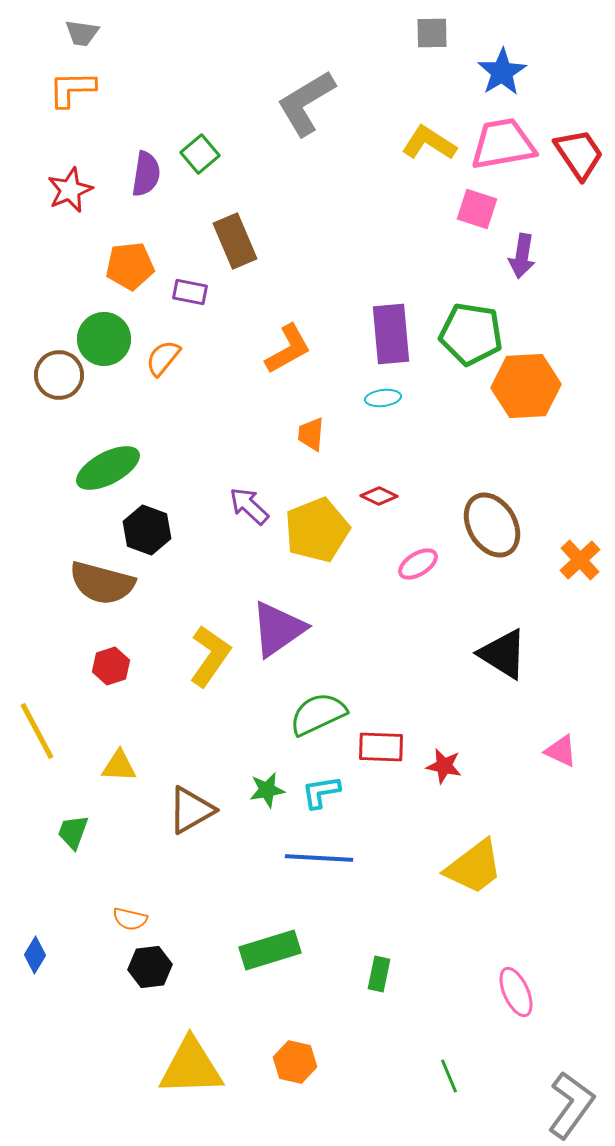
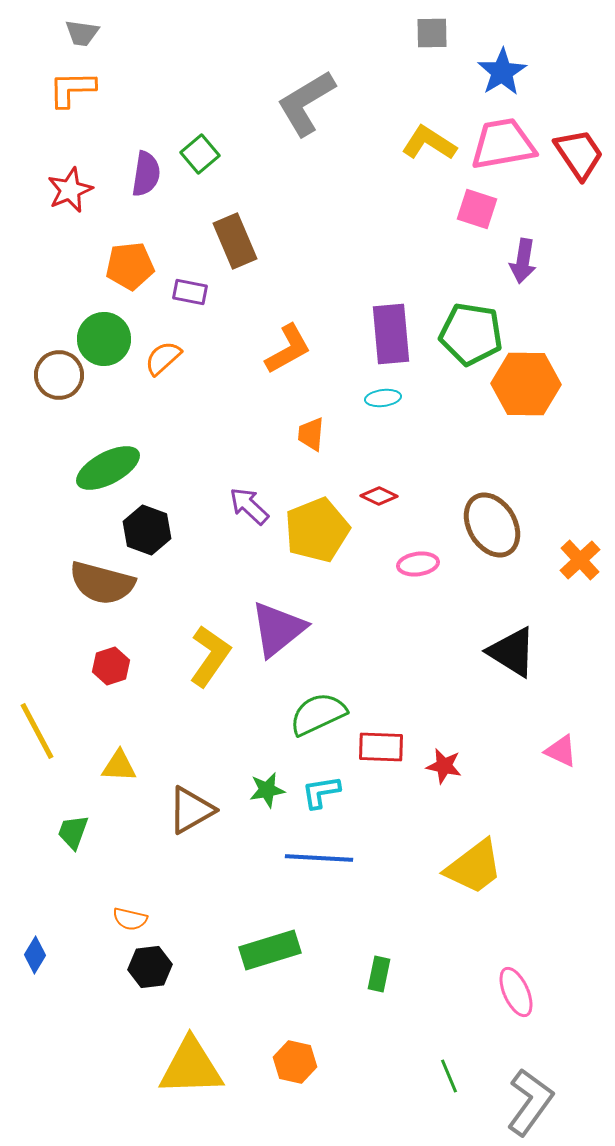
purple arrow at (522, 256): moved 1 px right, 5 px down
orange semicircle at (163, 358): rotated 9 degrees clockwise
orange hexagon at (526, 386): moved 2 px up; rotated 4 degrees clockwise
pink ellipse at (418, 564): rotated 24 degrees clockwise
purple triangle at (278, 629): rotated 4 degrees counterclockwise
black triangle at (503, 654): moved 9 px right, 2 px up
gray L-shape at (571, 1105): moved 41 px left, 3 px up
